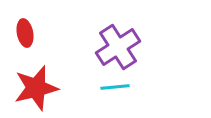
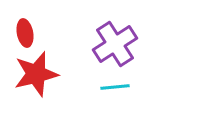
purple cross: moved 3 px left, 3 px up
red star: moved 14 px up
